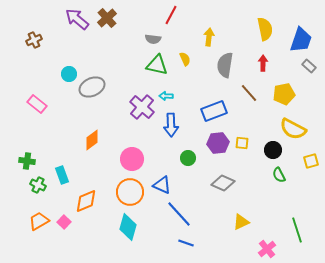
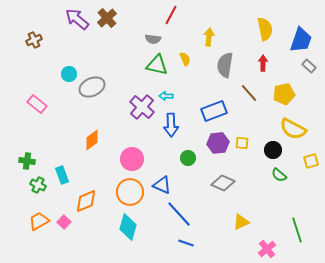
green semicircle at (279, 175): rotated 21 degrees counterclockwise
